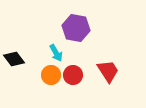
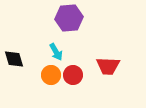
purple hexagon: moved 7 px left, 10 px up; rotated 16 degrees counterclockwise
cyan arrow: moved 1 px up
black diamond: rotated 20 degrees clockwise
red trapezoid: moved 5 px up; rotated 125 degrees clockwise
